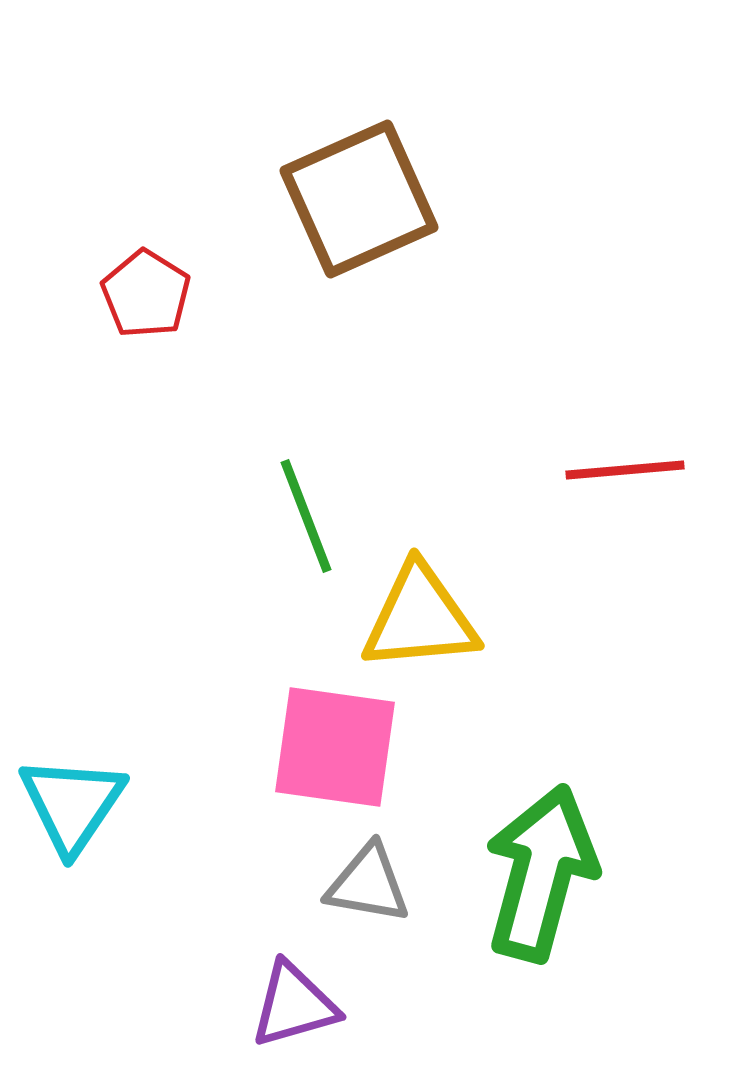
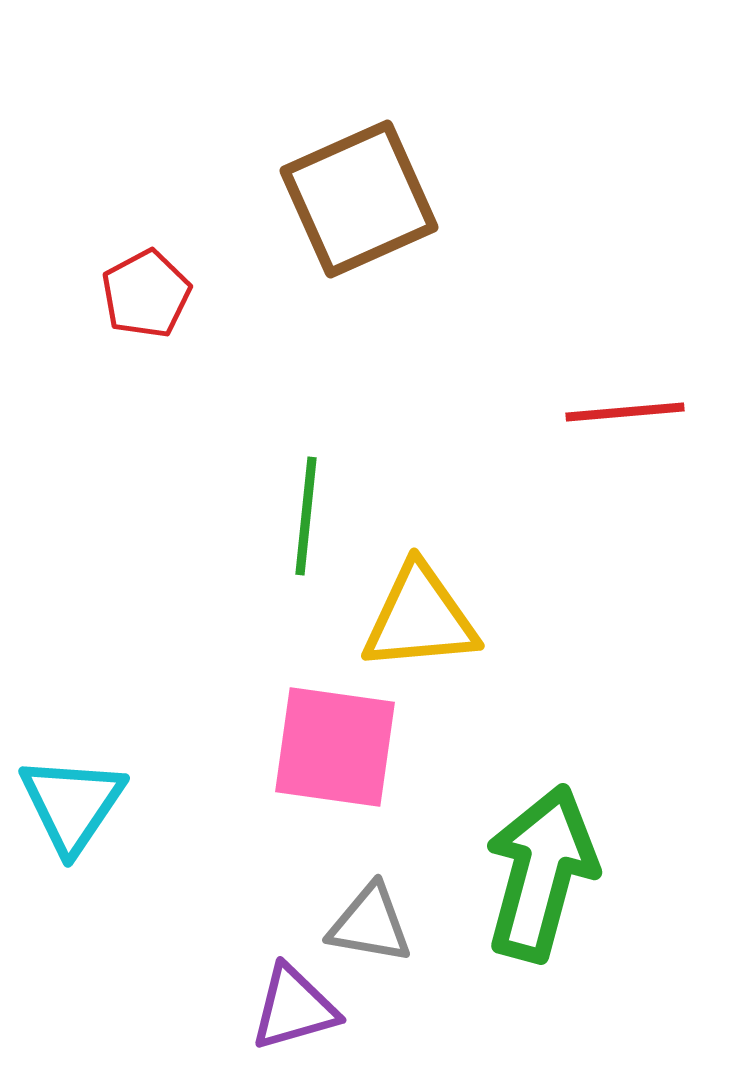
red pentagon: rotated 12 degrees clockwise
red line: moved 58 px up
green line: rotated 27 degrees clockwise
gray triangle: moved 2 px right, 40 px down
purple triangle: moved 3 px down
